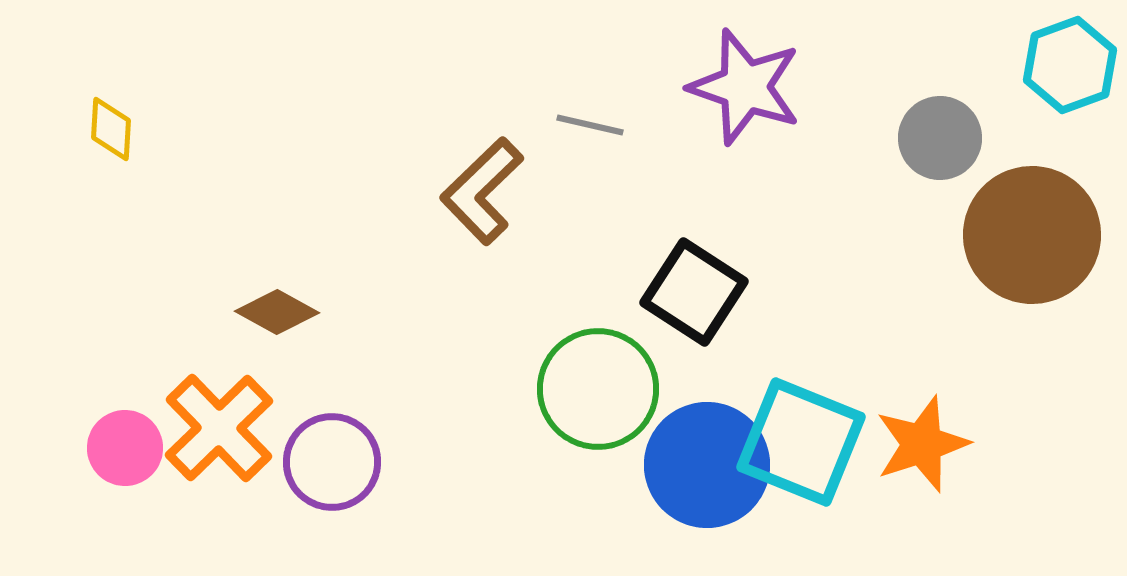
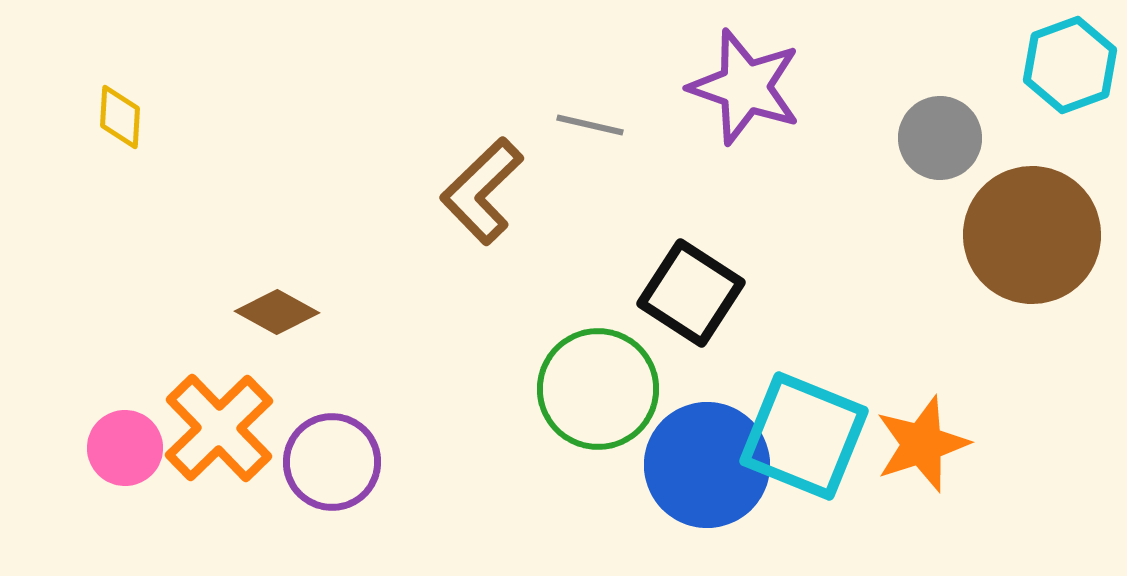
yellow diamond: moved 9 px right, 12 px up
black square: moved 3 px left, 1 px down
cyan square: moved 3 px right, 6 px up
